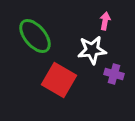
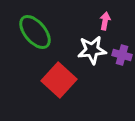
green ellipse: moved 4 px up
purple cross: moved 8 px right, 19 px up
red square: rotated 12 degrees clockwise
